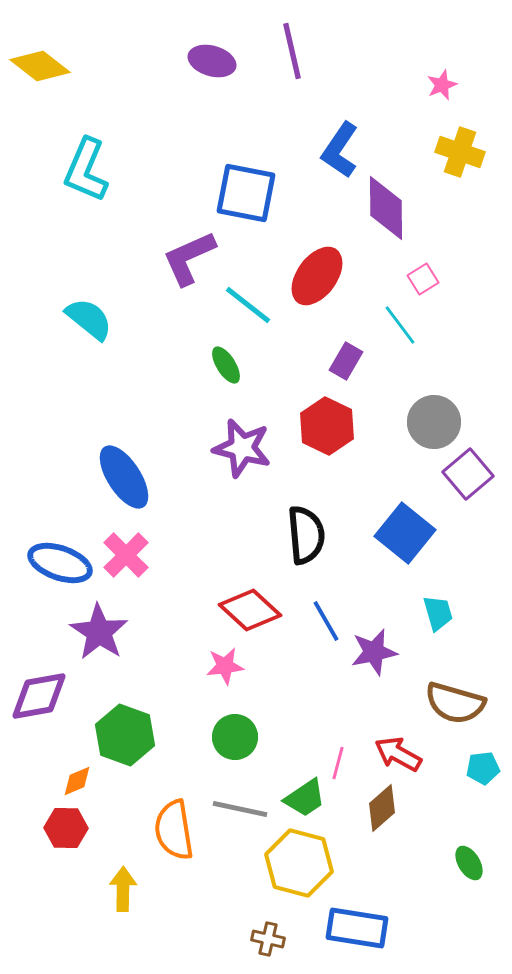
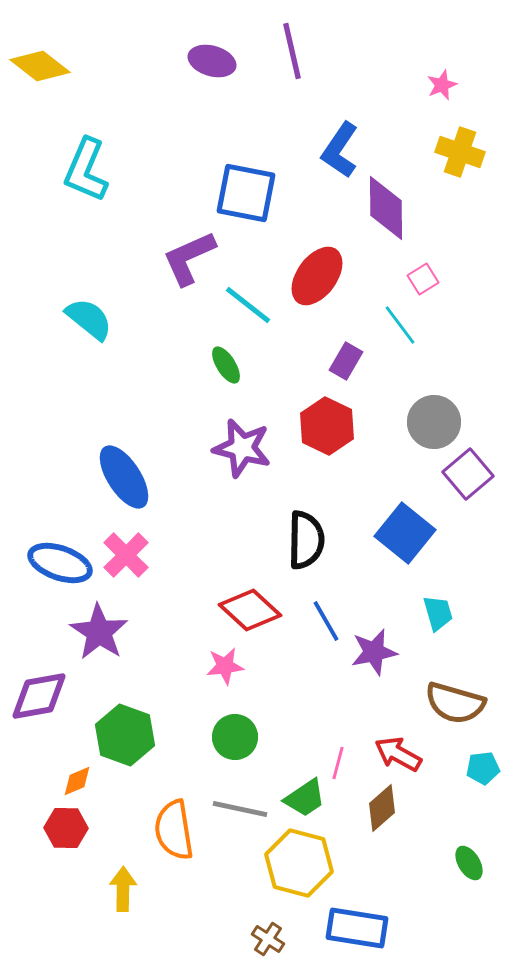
black semicircle at (306, 535): moved 5 px down; rotated 6 degrees clockwise
brown cross at (268, 939): rotated 20 degrees clockwise
